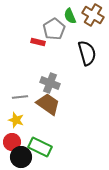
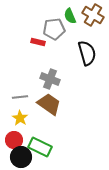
gray pentagon: rotated 25 degrees clockwise
gray cross: moved 4 px up
brown trapezoid: moved 1 px right
yellow star: moved 4 px right, 2 px up; rotated 14 degrees clockwise
red circle: moved 2 px right, 2 px up
